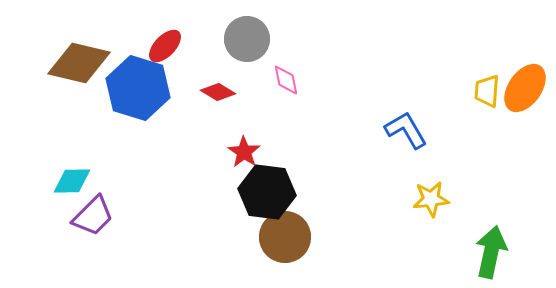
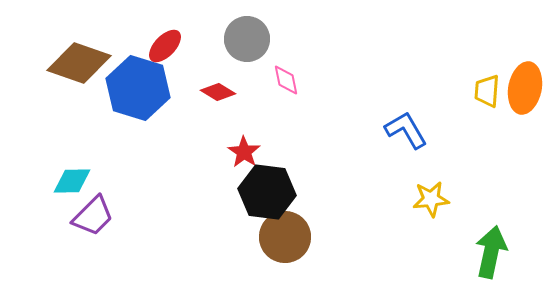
brown diamond: rotated 6 degrees clockwise
orange ellipse: rotated 24 degrees counterclockwise
